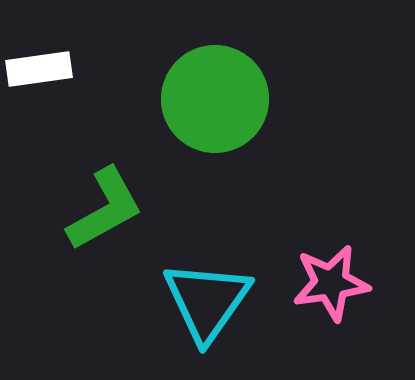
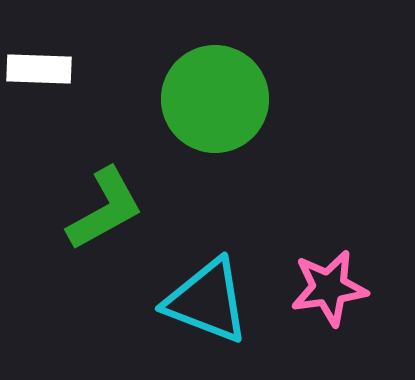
white rectangle: rotated 10 degrees clockwise
pink star: moved 2 px left, 5 px down
cyan triangle: rotated 44 degrees counterclockwise
